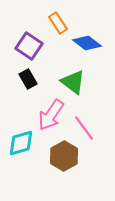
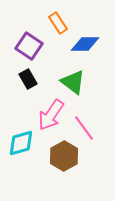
blue diamond: moved 2 px left, 1 px down; rotated 36 degrees counterclockwise
